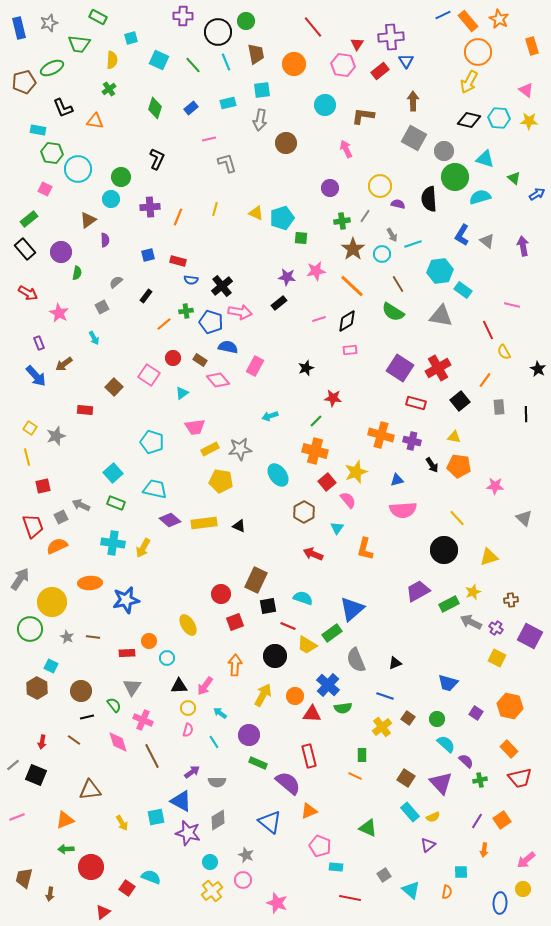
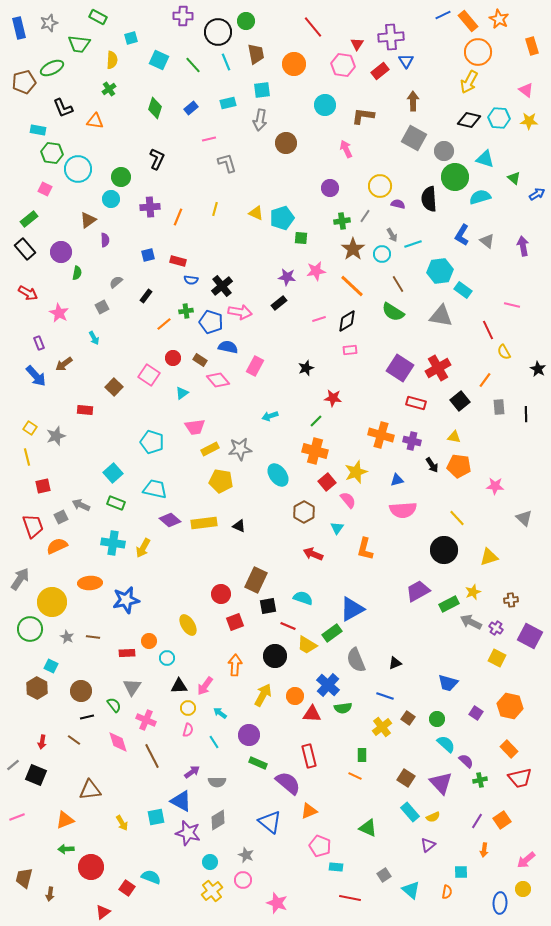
blue triangle at (352, 609): rotated 12 degrees clockwise
pink cross at (143, 720): moved 3 px right
